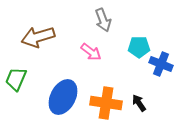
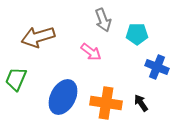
cyan pentagon: moved 2 px left, 13 px up
blue cross: moved 4 px left, 3 px down
black arrow: moved 2 px right
